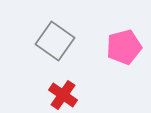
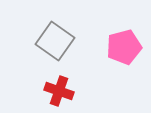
red cross: moved 4 px left, 4 px up; rotated 16 degrees counterclockwise
